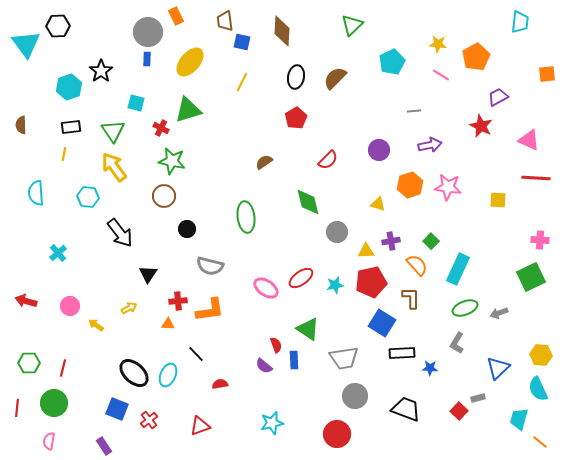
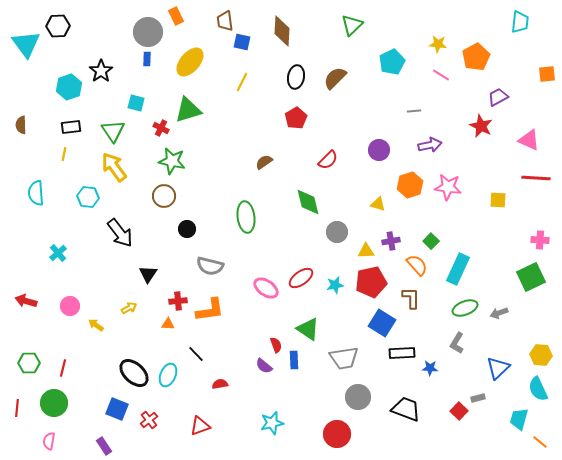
gray circle at (355, 396): moved 3 px right, 1 px down
